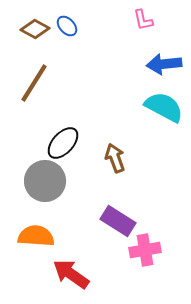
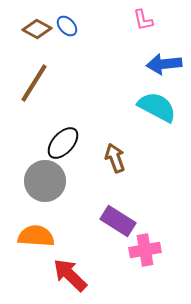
brown diamond: moved 2 px right
cyan semicircle: moved 7 px left
red arrow: moved 1 px left, 1 px down; rotated 9 degrees clockwise
